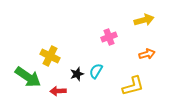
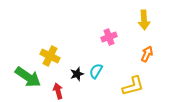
yellow arrow: rotated 102 degrees clockwise
orange arrow: rotated 49 degrees counterclockwise
red arrow: rotated 77 degrees clockwise
